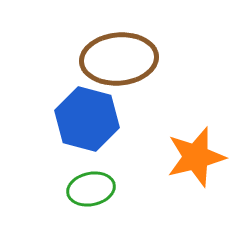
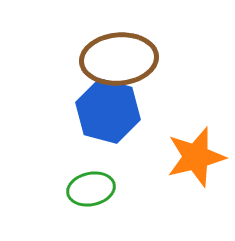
blue hexagon: moved 21 px right, 8 px up
